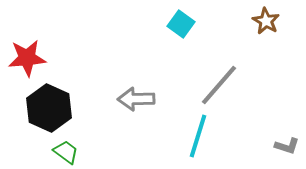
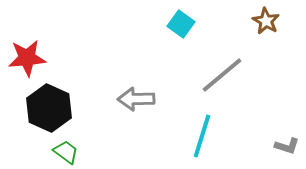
gray line: moved 3 px right, 10 px up; rotated 9 degrees clockwise
cyan line: moved 4 px right
